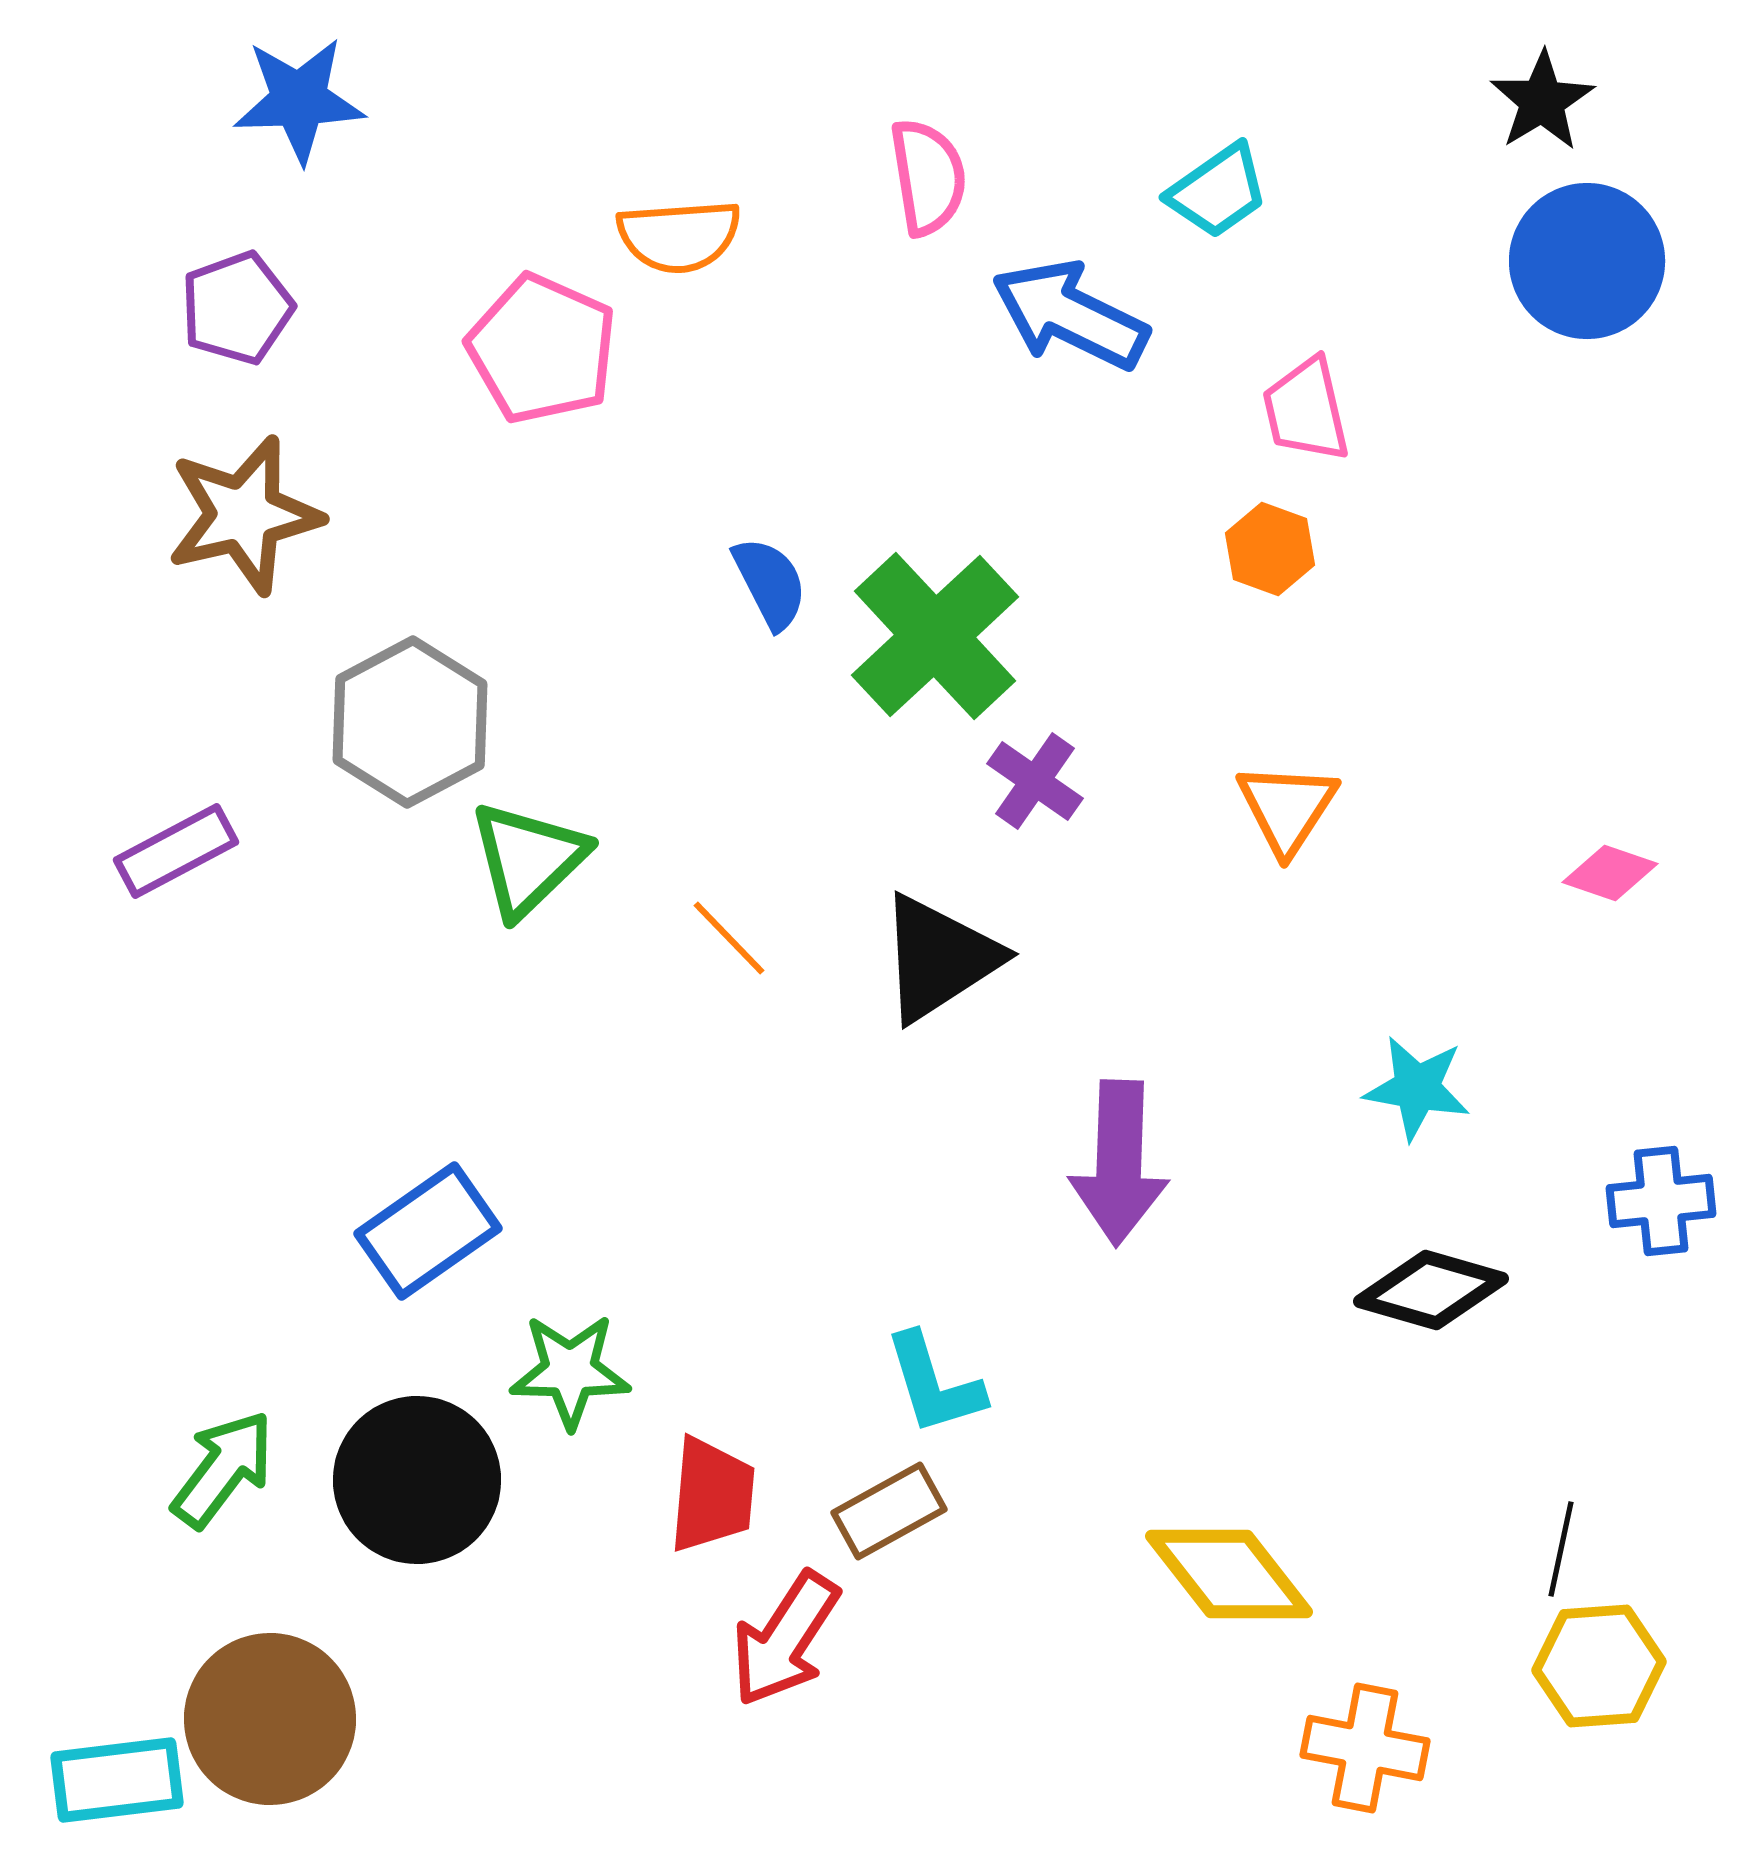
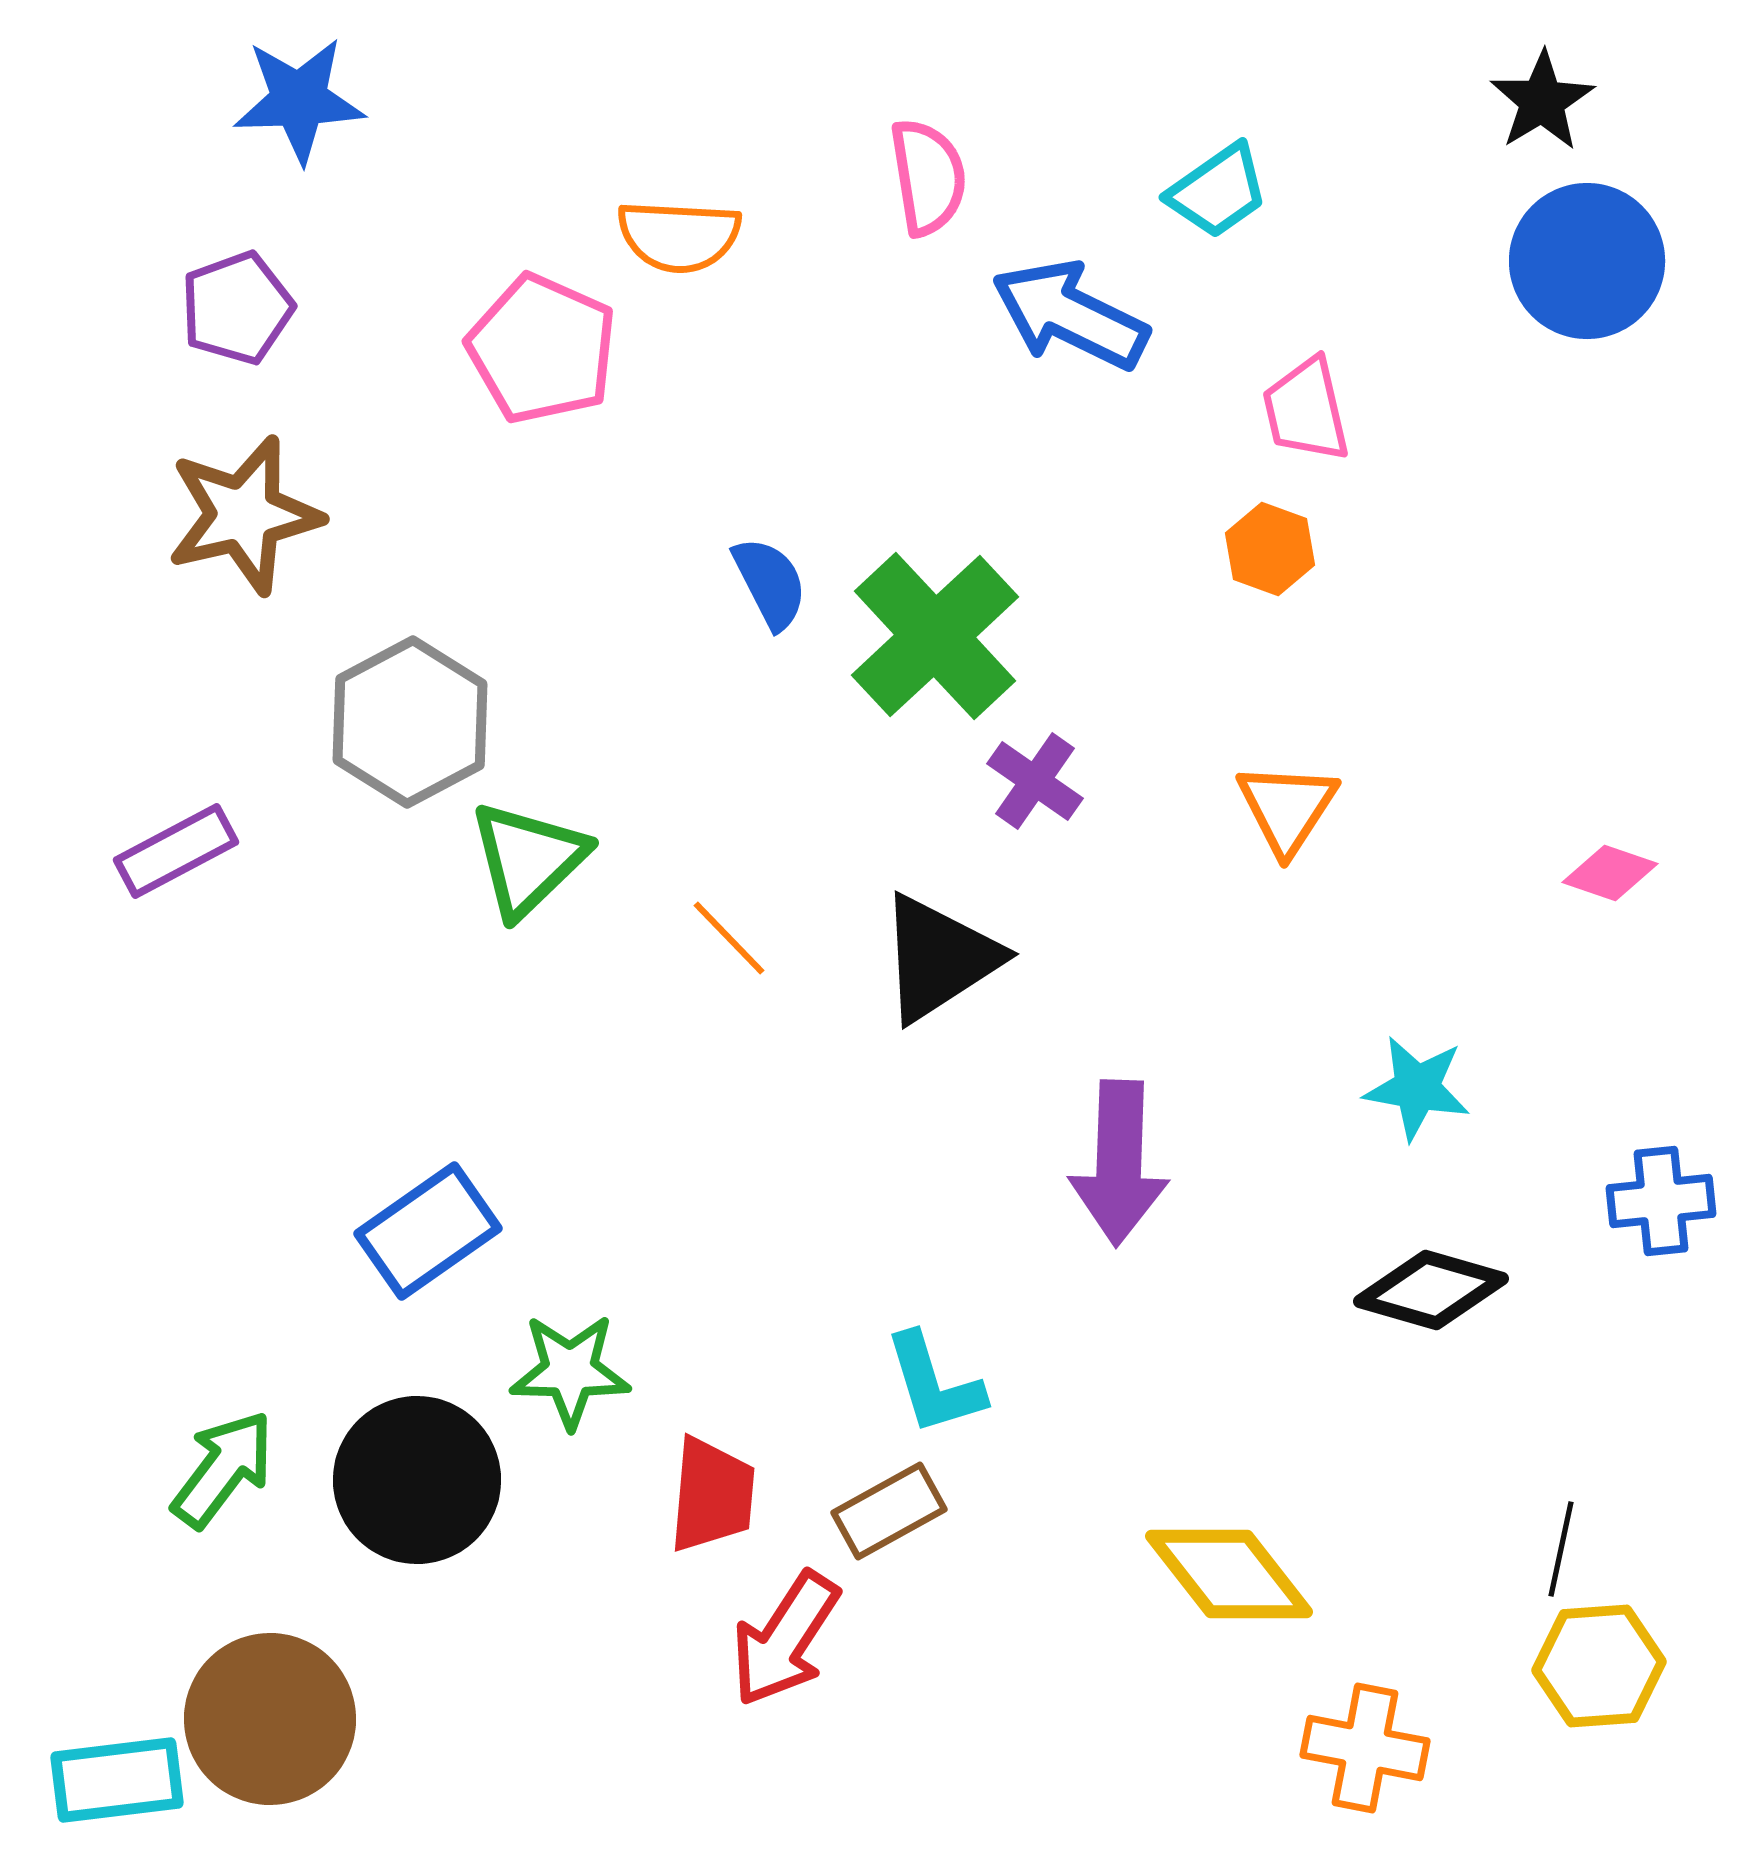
orange semicircle: rotated 7 degrees clockwise
